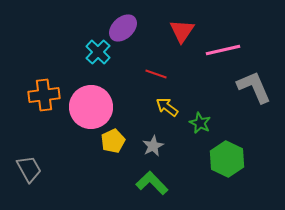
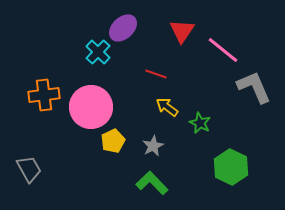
pink line: rotated 52 degrees clockwise
green hexagon: moved 4 px right, 8 px down
